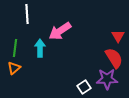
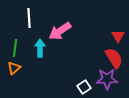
white line: moved 2 px right, 4 px down
